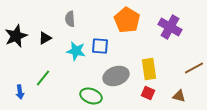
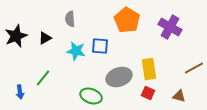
gray ellipse: moved 3 px right, 1 px down
